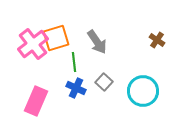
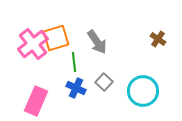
brown cross: moved 1 px right, 1 px up
